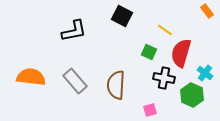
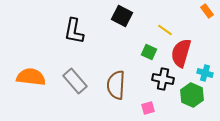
black L-shape: rotated 112 degrees clockwise
cyan cross: rotated 21 degrees counterclockwise
black cross: moved 1 px left, 1 px down
pink square: moved 2 px left, 2 px up
